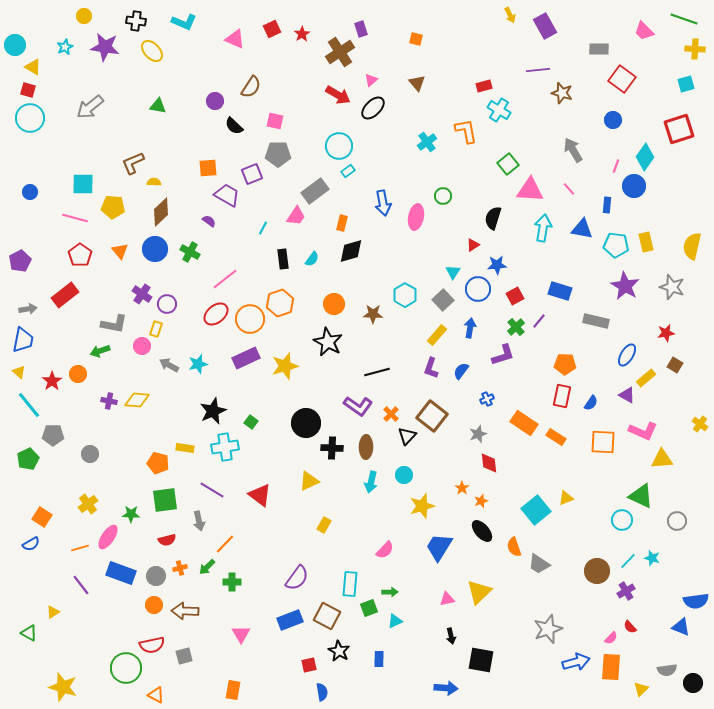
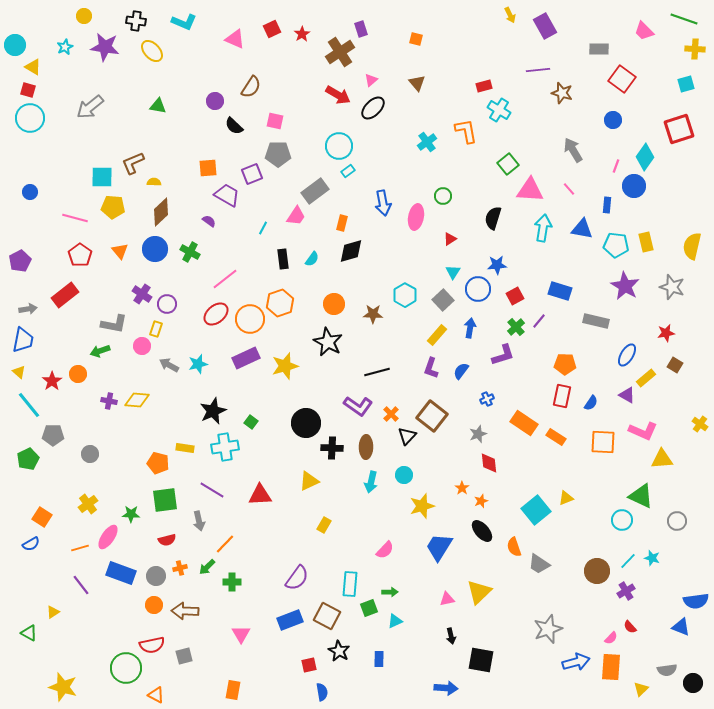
cyan square at (83, 184): moved 19 px right, 7 px up
red triangle at (473, 245): moved 23 px left, 6 px up
red triangle at (260, 495): rotated 40 degrees counterclockwise
